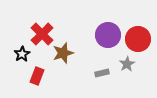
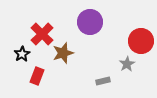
purple circle: moved 18 px left, 13 px up
red circle: moved 3 px right, 2 px down
gray rectangle: moved 1 px right, 8 px down
